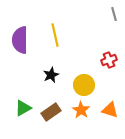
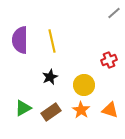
gray line: moved 1 px up; rotated 64 degrees clockwise
yellow line: moved 3 px left, 6 px down
black star: moved 1 px left, 2 px down
